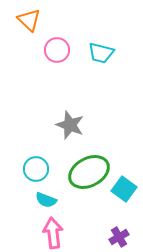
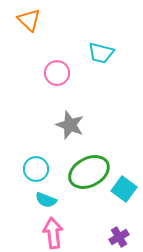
pink circle: moved 23 px down
